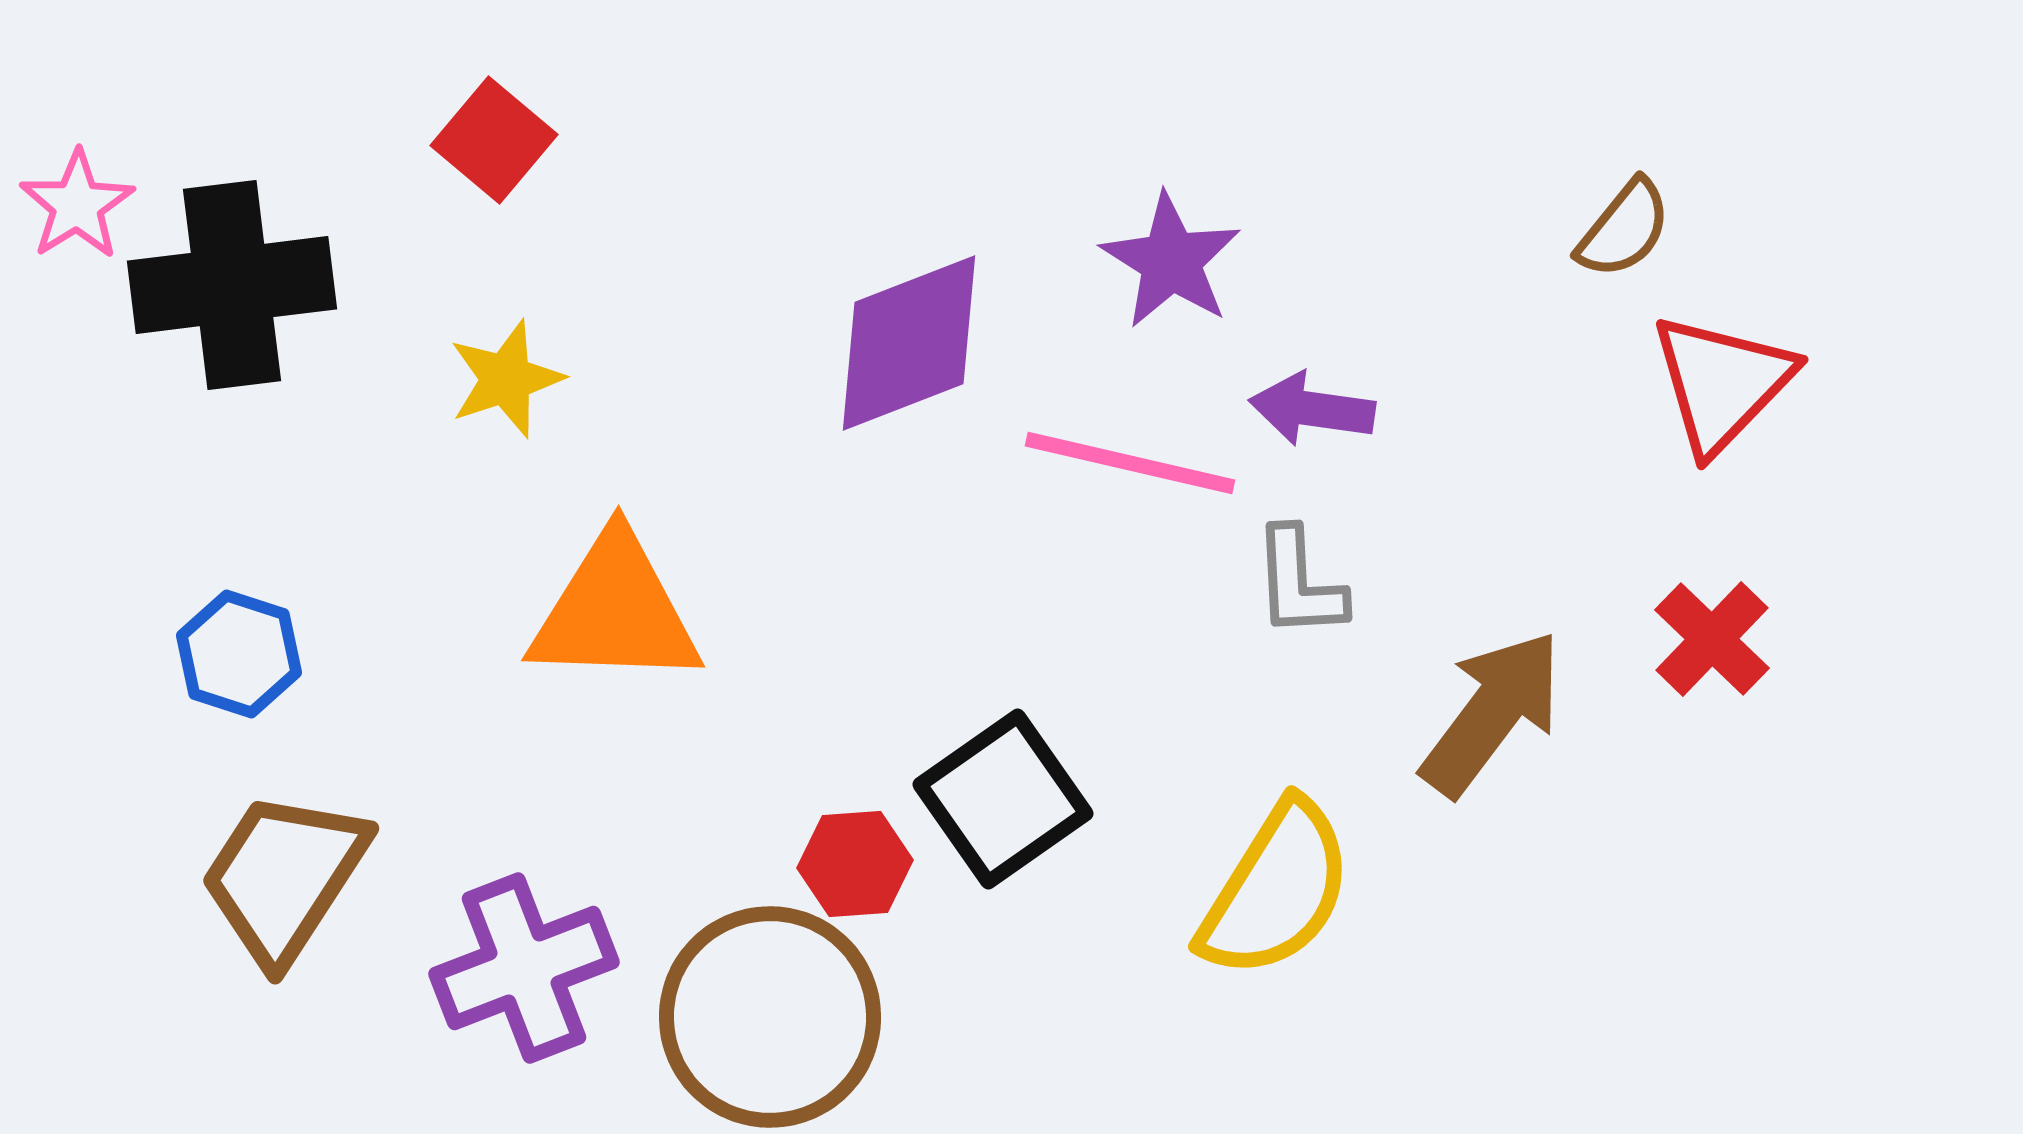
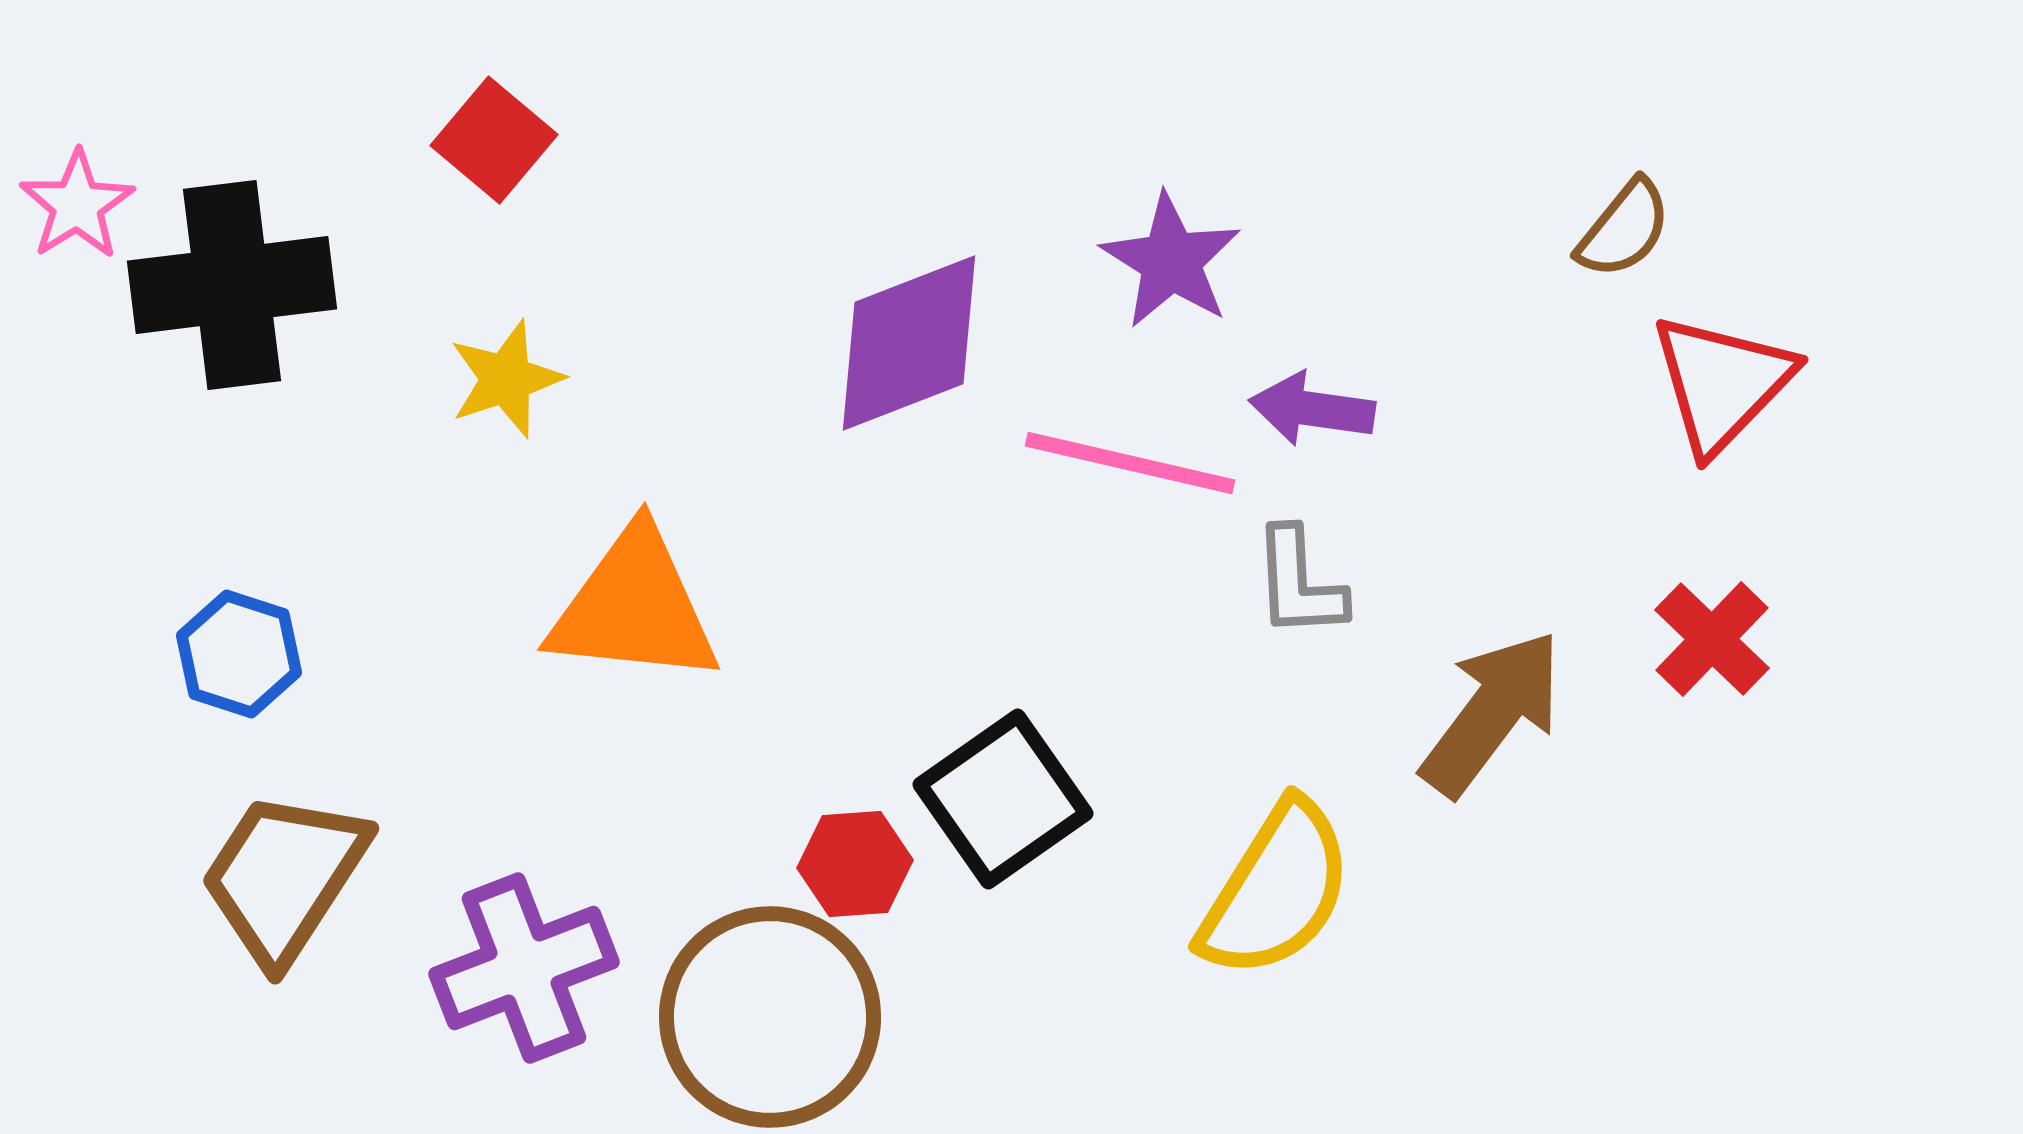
orange triangle: moved 19 px right, 4 px up; rotated 4 degrees clockwise
